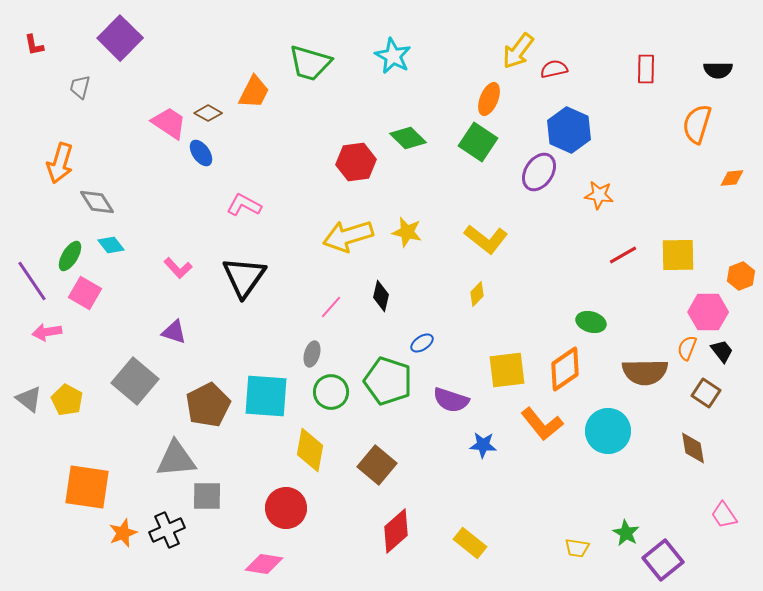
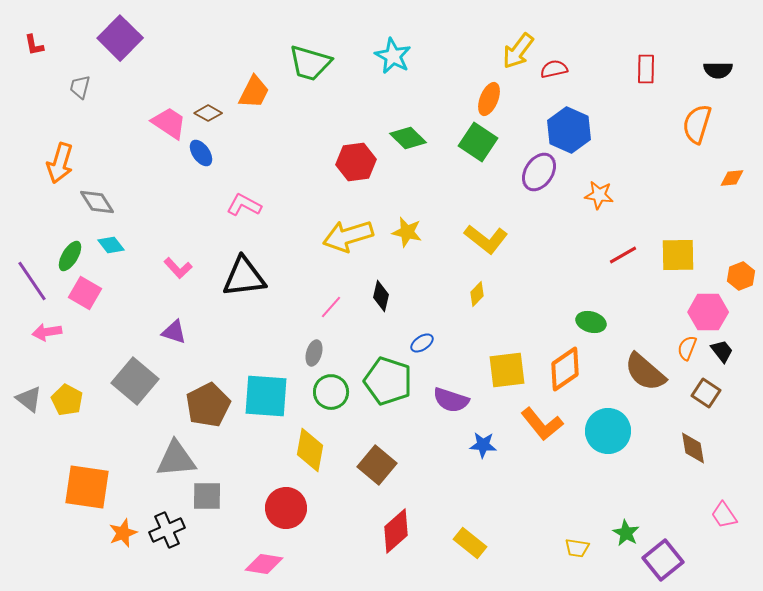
black triangle at (244, 277): rotated 48 degrees clockwise
gray ellipse at (312, 354): moved 2 px right, 1 px up
brown semicircle at (645, 372): rotated 42 degrees clockwise
